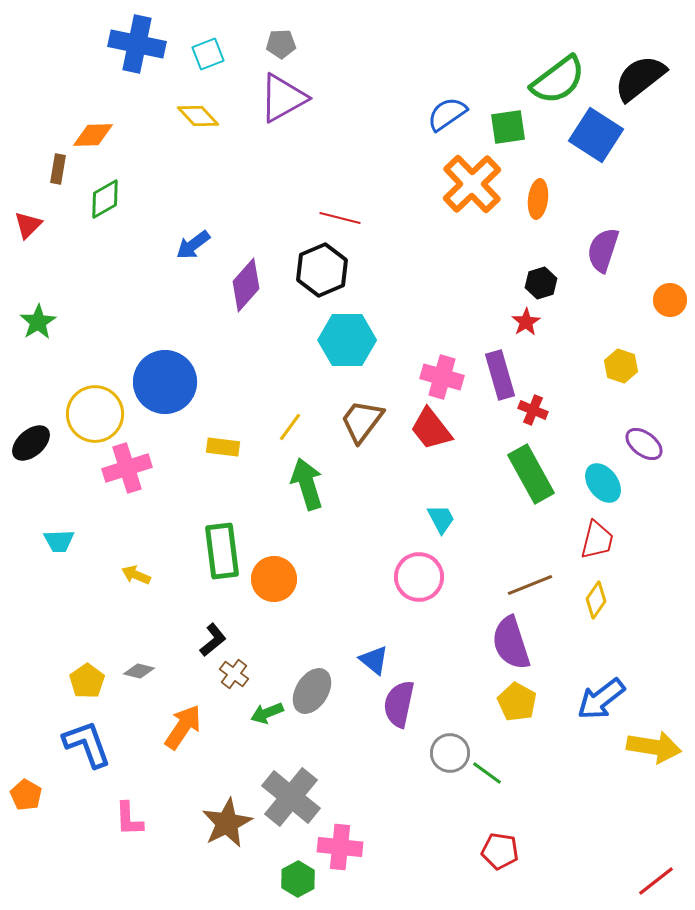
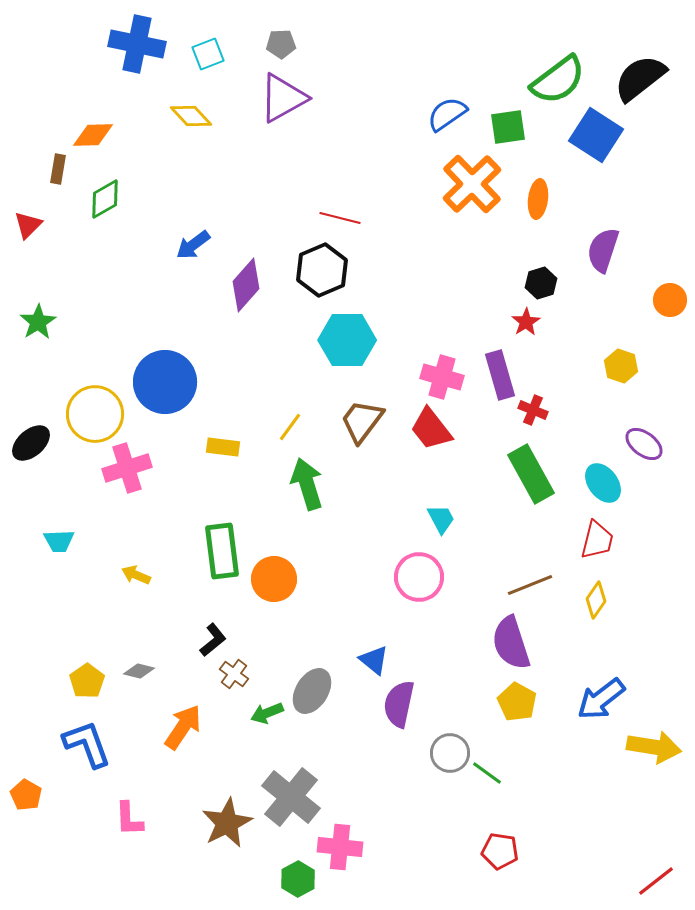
yellow diamond at (198, 116): moved 7 px left
